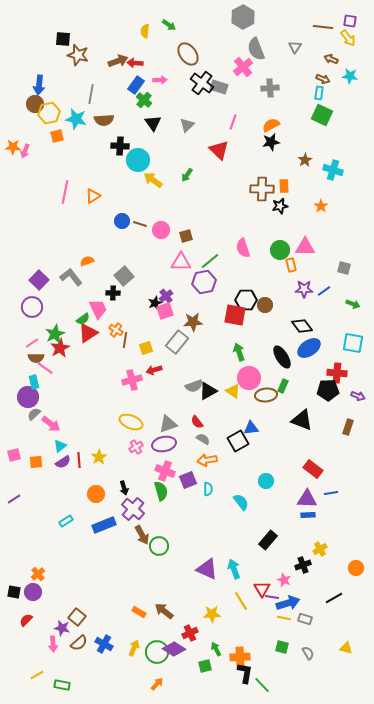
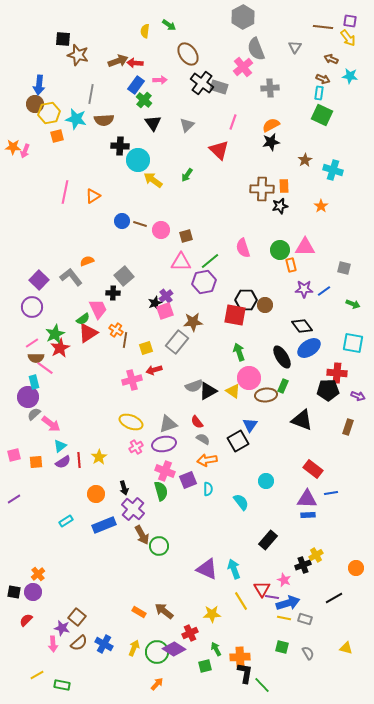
blue triangle at (251, 428): moved 1 px left, 3 px up; rotated 49 degrees counterclockwise
yellow cross at (320, 549): moved 4 px left, 6 px down
